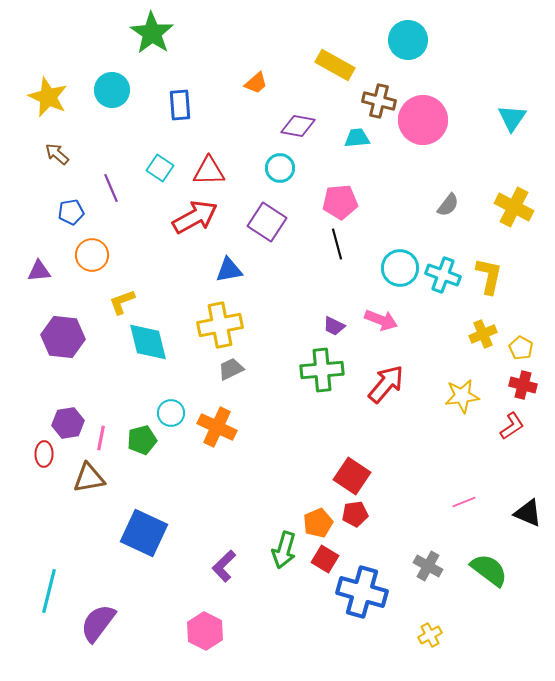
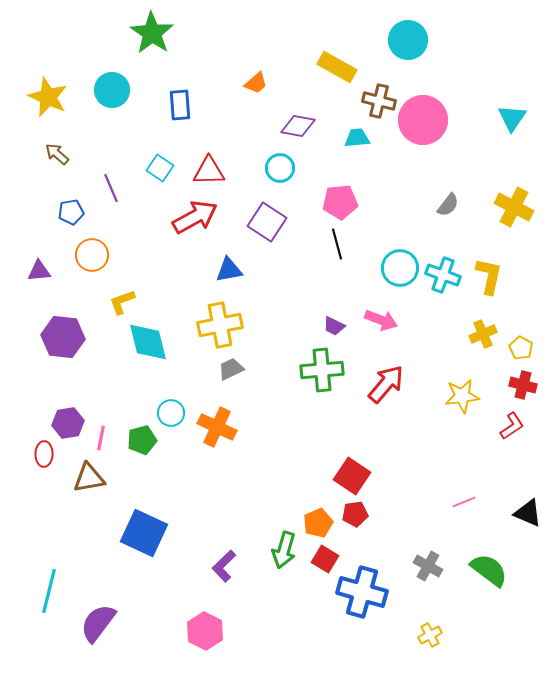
yellow rectangle at (335, 65): moved 2 px right, 2 px down
